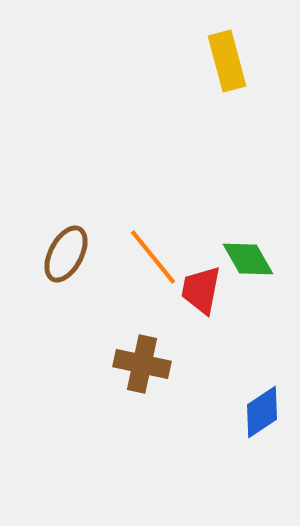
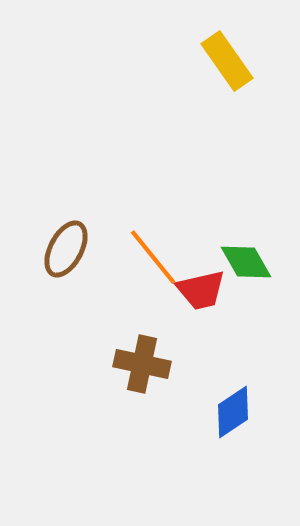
yellow rectangle: rotated 20 degrees counterclockwise
brown ellipse: moved 5 px up
green diamond: moved 2 px left, 3 px down
red trapezoid: rotated 114 degrees counterclockwise
blue diamond: moved 29 px left
